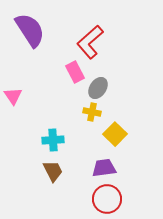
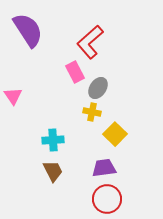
purple semicircle: moved 2 px left
